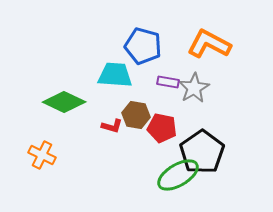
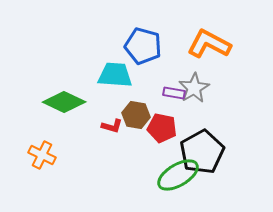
purple rectangle: moved 6 px right, 11 px down
black pentagon: rotated 6 degrees clockwise
